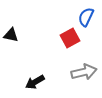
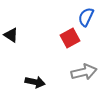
black triangle: rotated 21 degrees clockwise
black arrow: rotated 138 degrees counterclockwise
